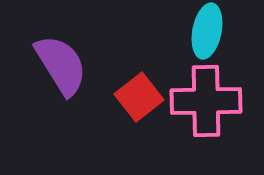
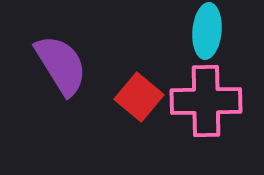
cyan ellipse: rotated 6 degrees counterclockwise
red square: rotated 12 degrees counterclockwise
